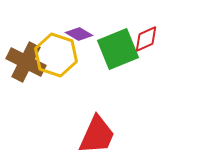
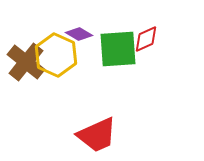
green square: rotated 18 degrees clockwise
yellow hexagon: rotated 6 degrees clockwise
brown cross: rotated 12 degrees clockwise
red trapezoid: rotated 42 degrees clockwise
